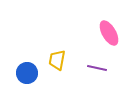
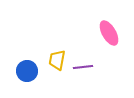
purple line: moved 14 px left, 1 px up; rotated 18 degrees counterclockwise
blue circle: moved 2 px up
